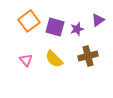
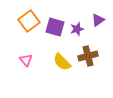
yellow semicircle: moved 8 px right, 3 px down
